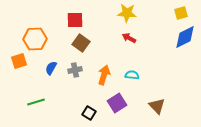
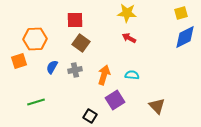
blue semicircle: moved 1 px right, 1 px up
purple square: moved 2 px left, 3 px up
black square: moved 1 px right, 3 px down
